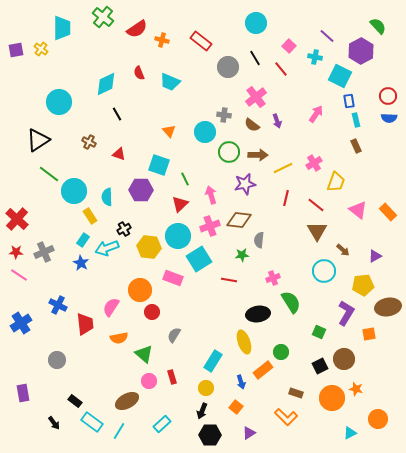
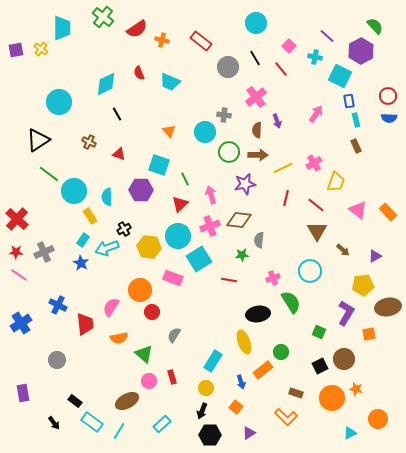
green semicircle at (378, 26): moved 3 px left
brown semicircle at (252, 125): moved 5 px right, 5 px down; rotated 56 degrees clockwise
cyan circle at (324, 271): moved 14 px left
